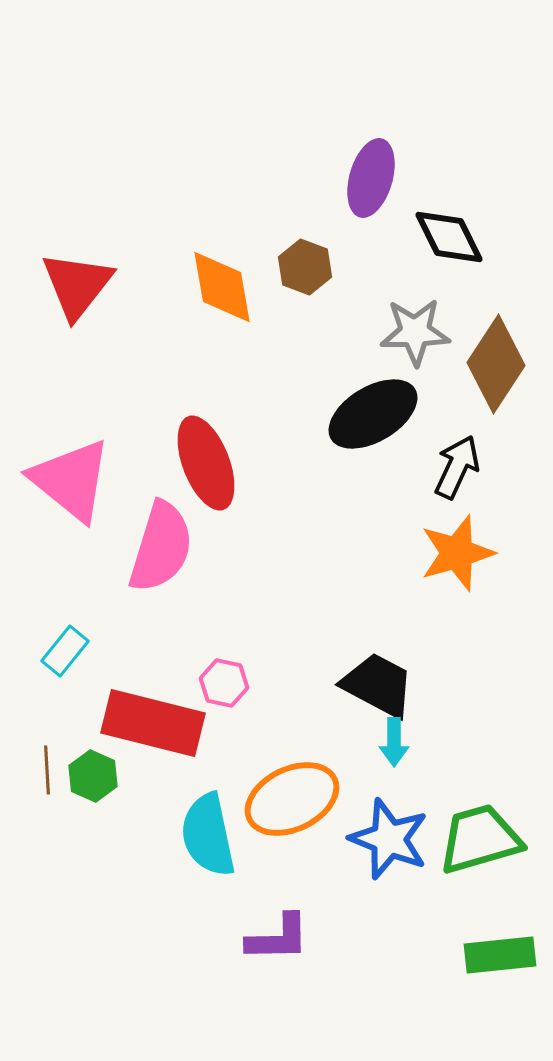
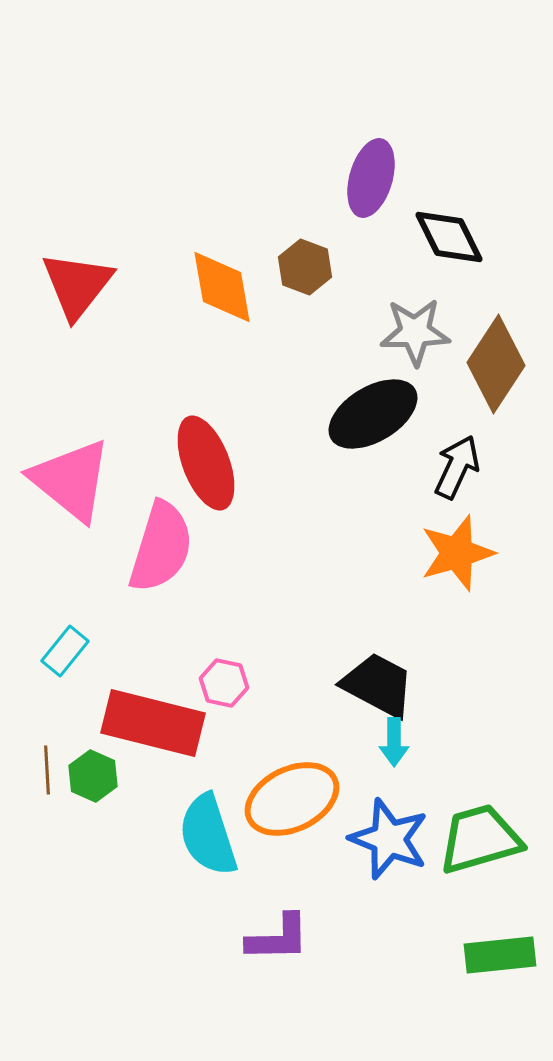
cyan semicircle: rotated 6 degrees counterclockwise
